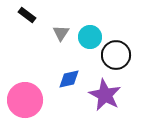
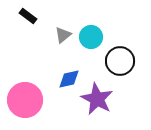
black rectangle: moved 1 px right, 1 px down
gray triangle: moved 2 px right, 2 px down; rotated 18 degrees clockwise
cyan circle: moved 1 px right
black circle: moved 4 px right, 6 px down
purple star: moved 8 px left, 4 px down
